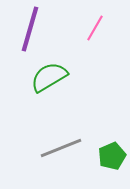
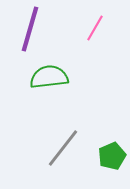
green semicircle: rotated 24 degrees clockwise
gray line: moved 2 px right; rotated 30 degrees counterclockwise
